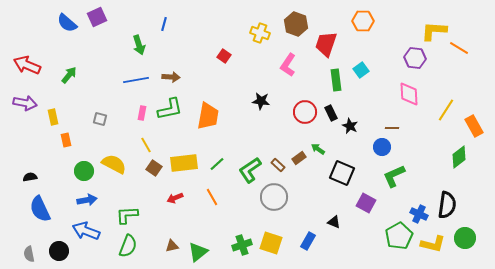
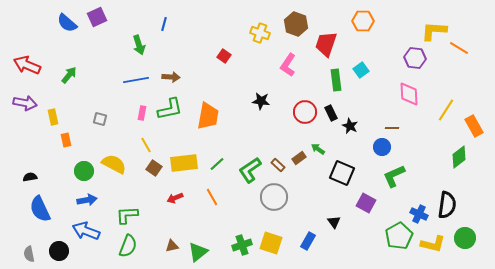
black triangle at (334, 222): rotated 32 degrees clockwise
